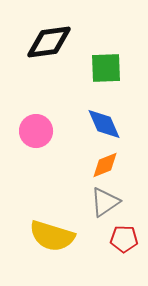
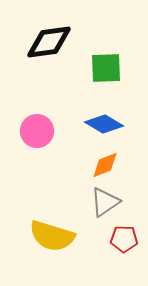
blue diamond: rotated 36 degrees counterclockwise
pink circle: moved 1 px right
